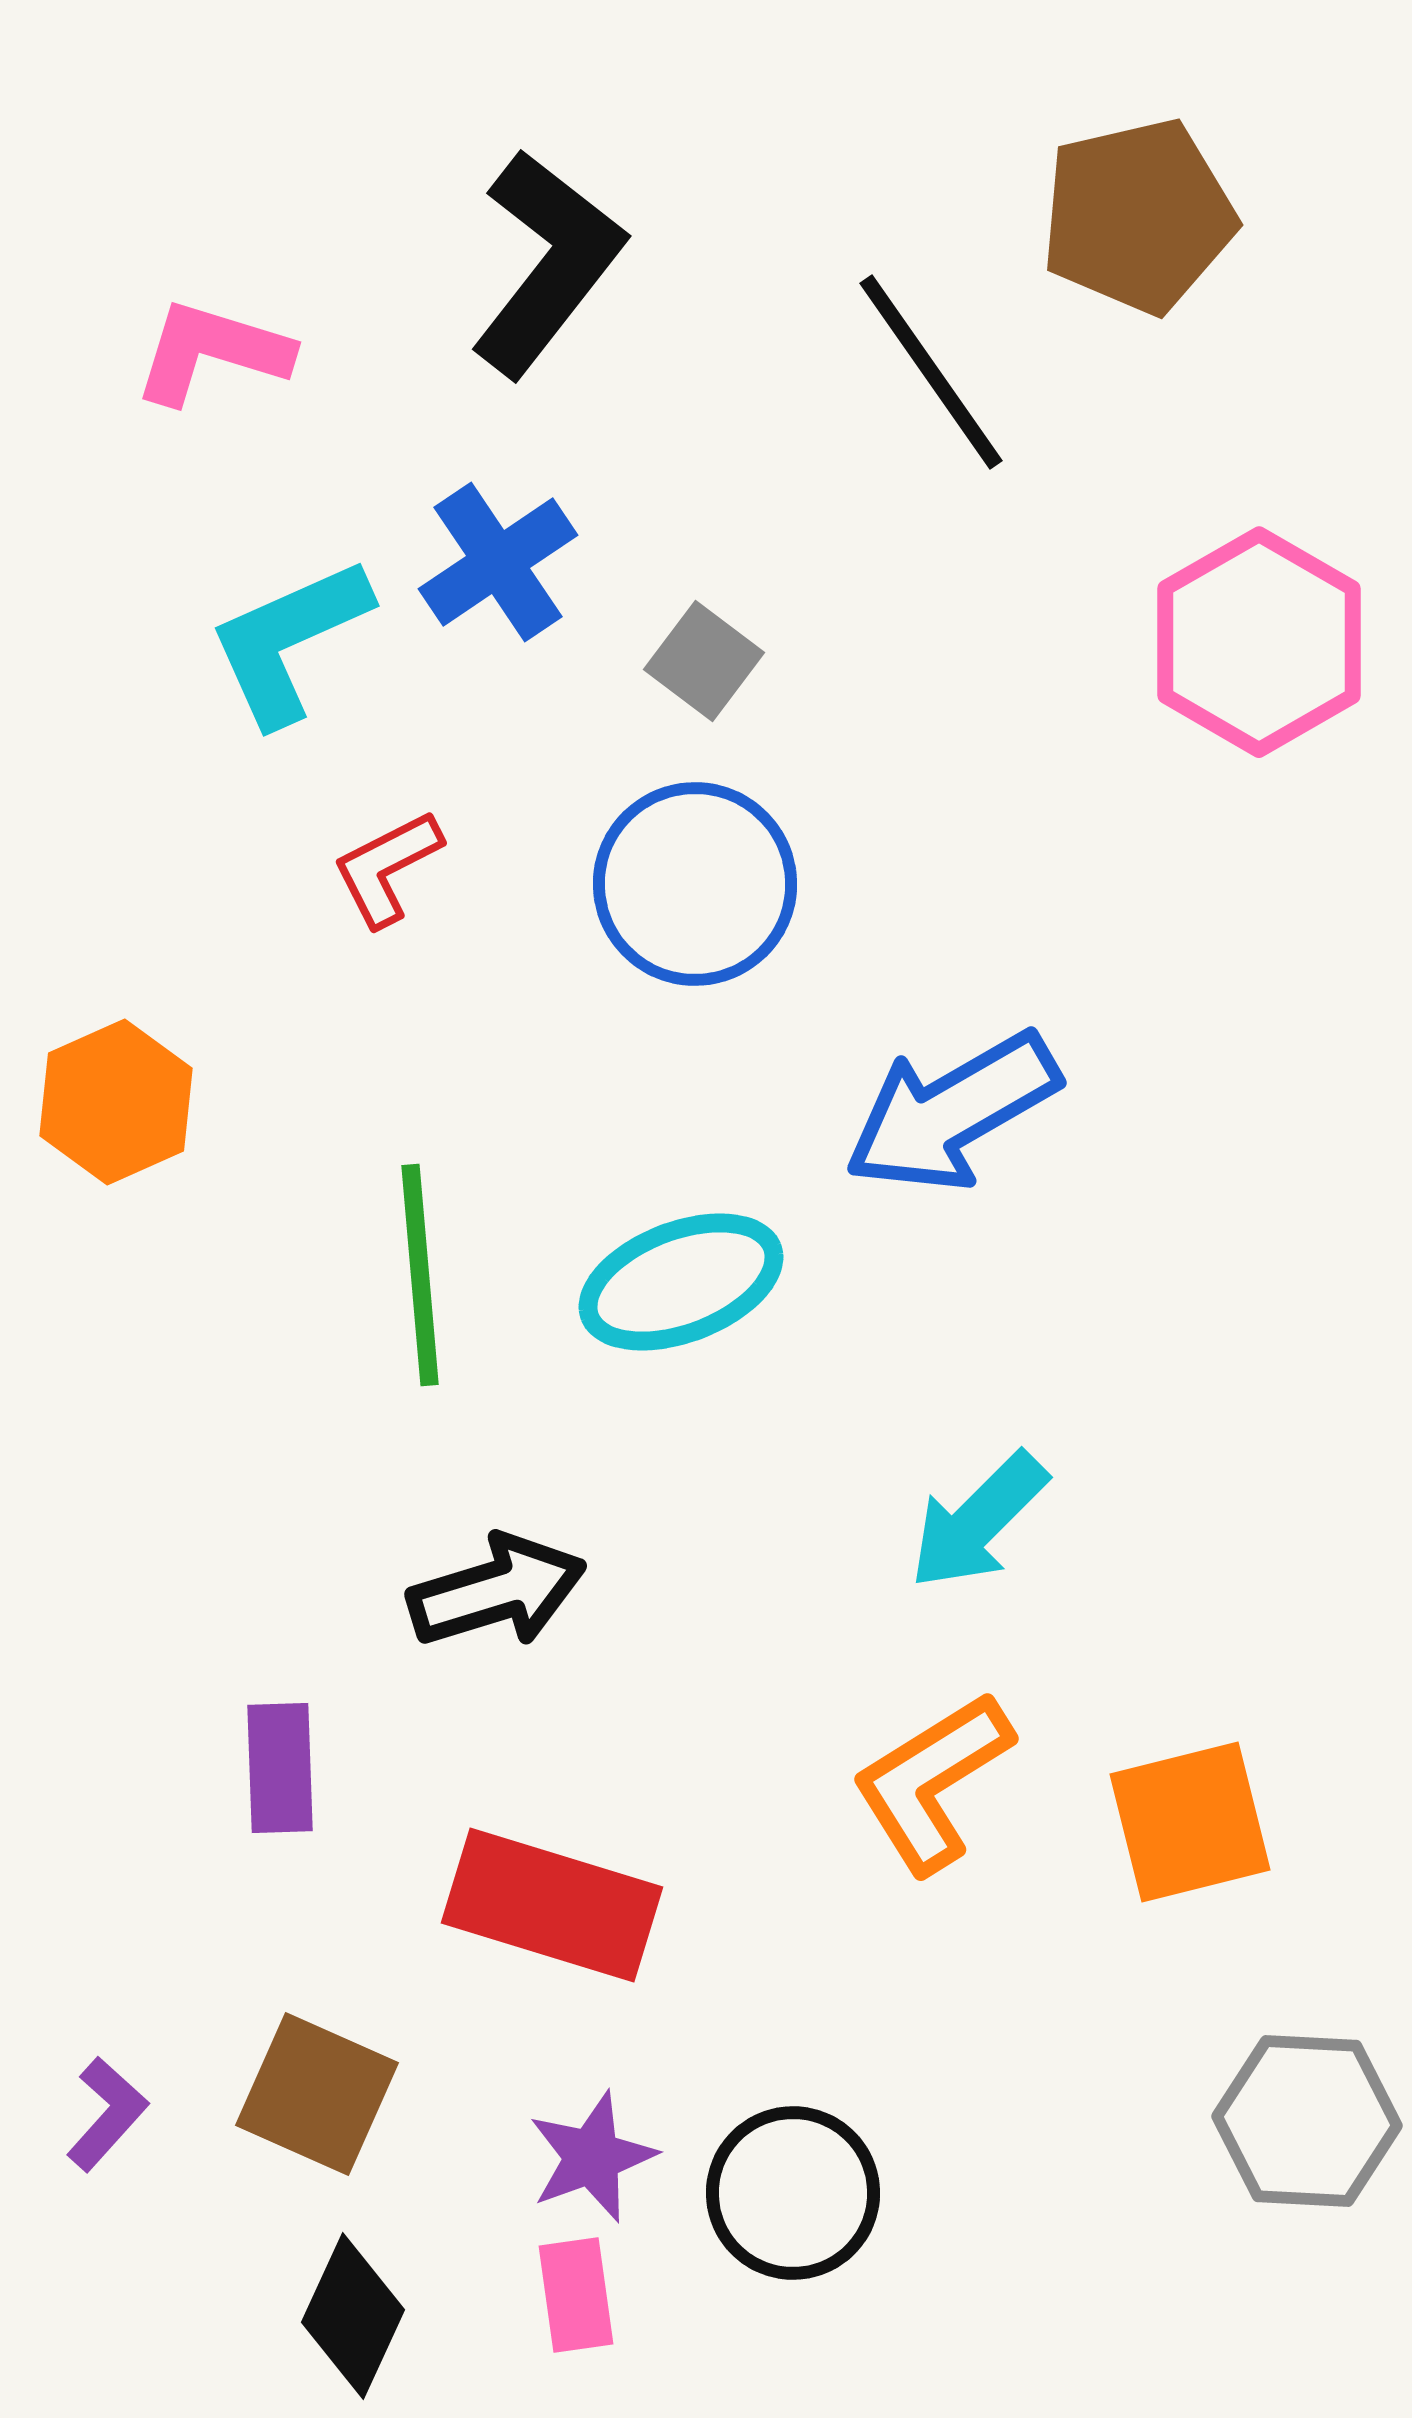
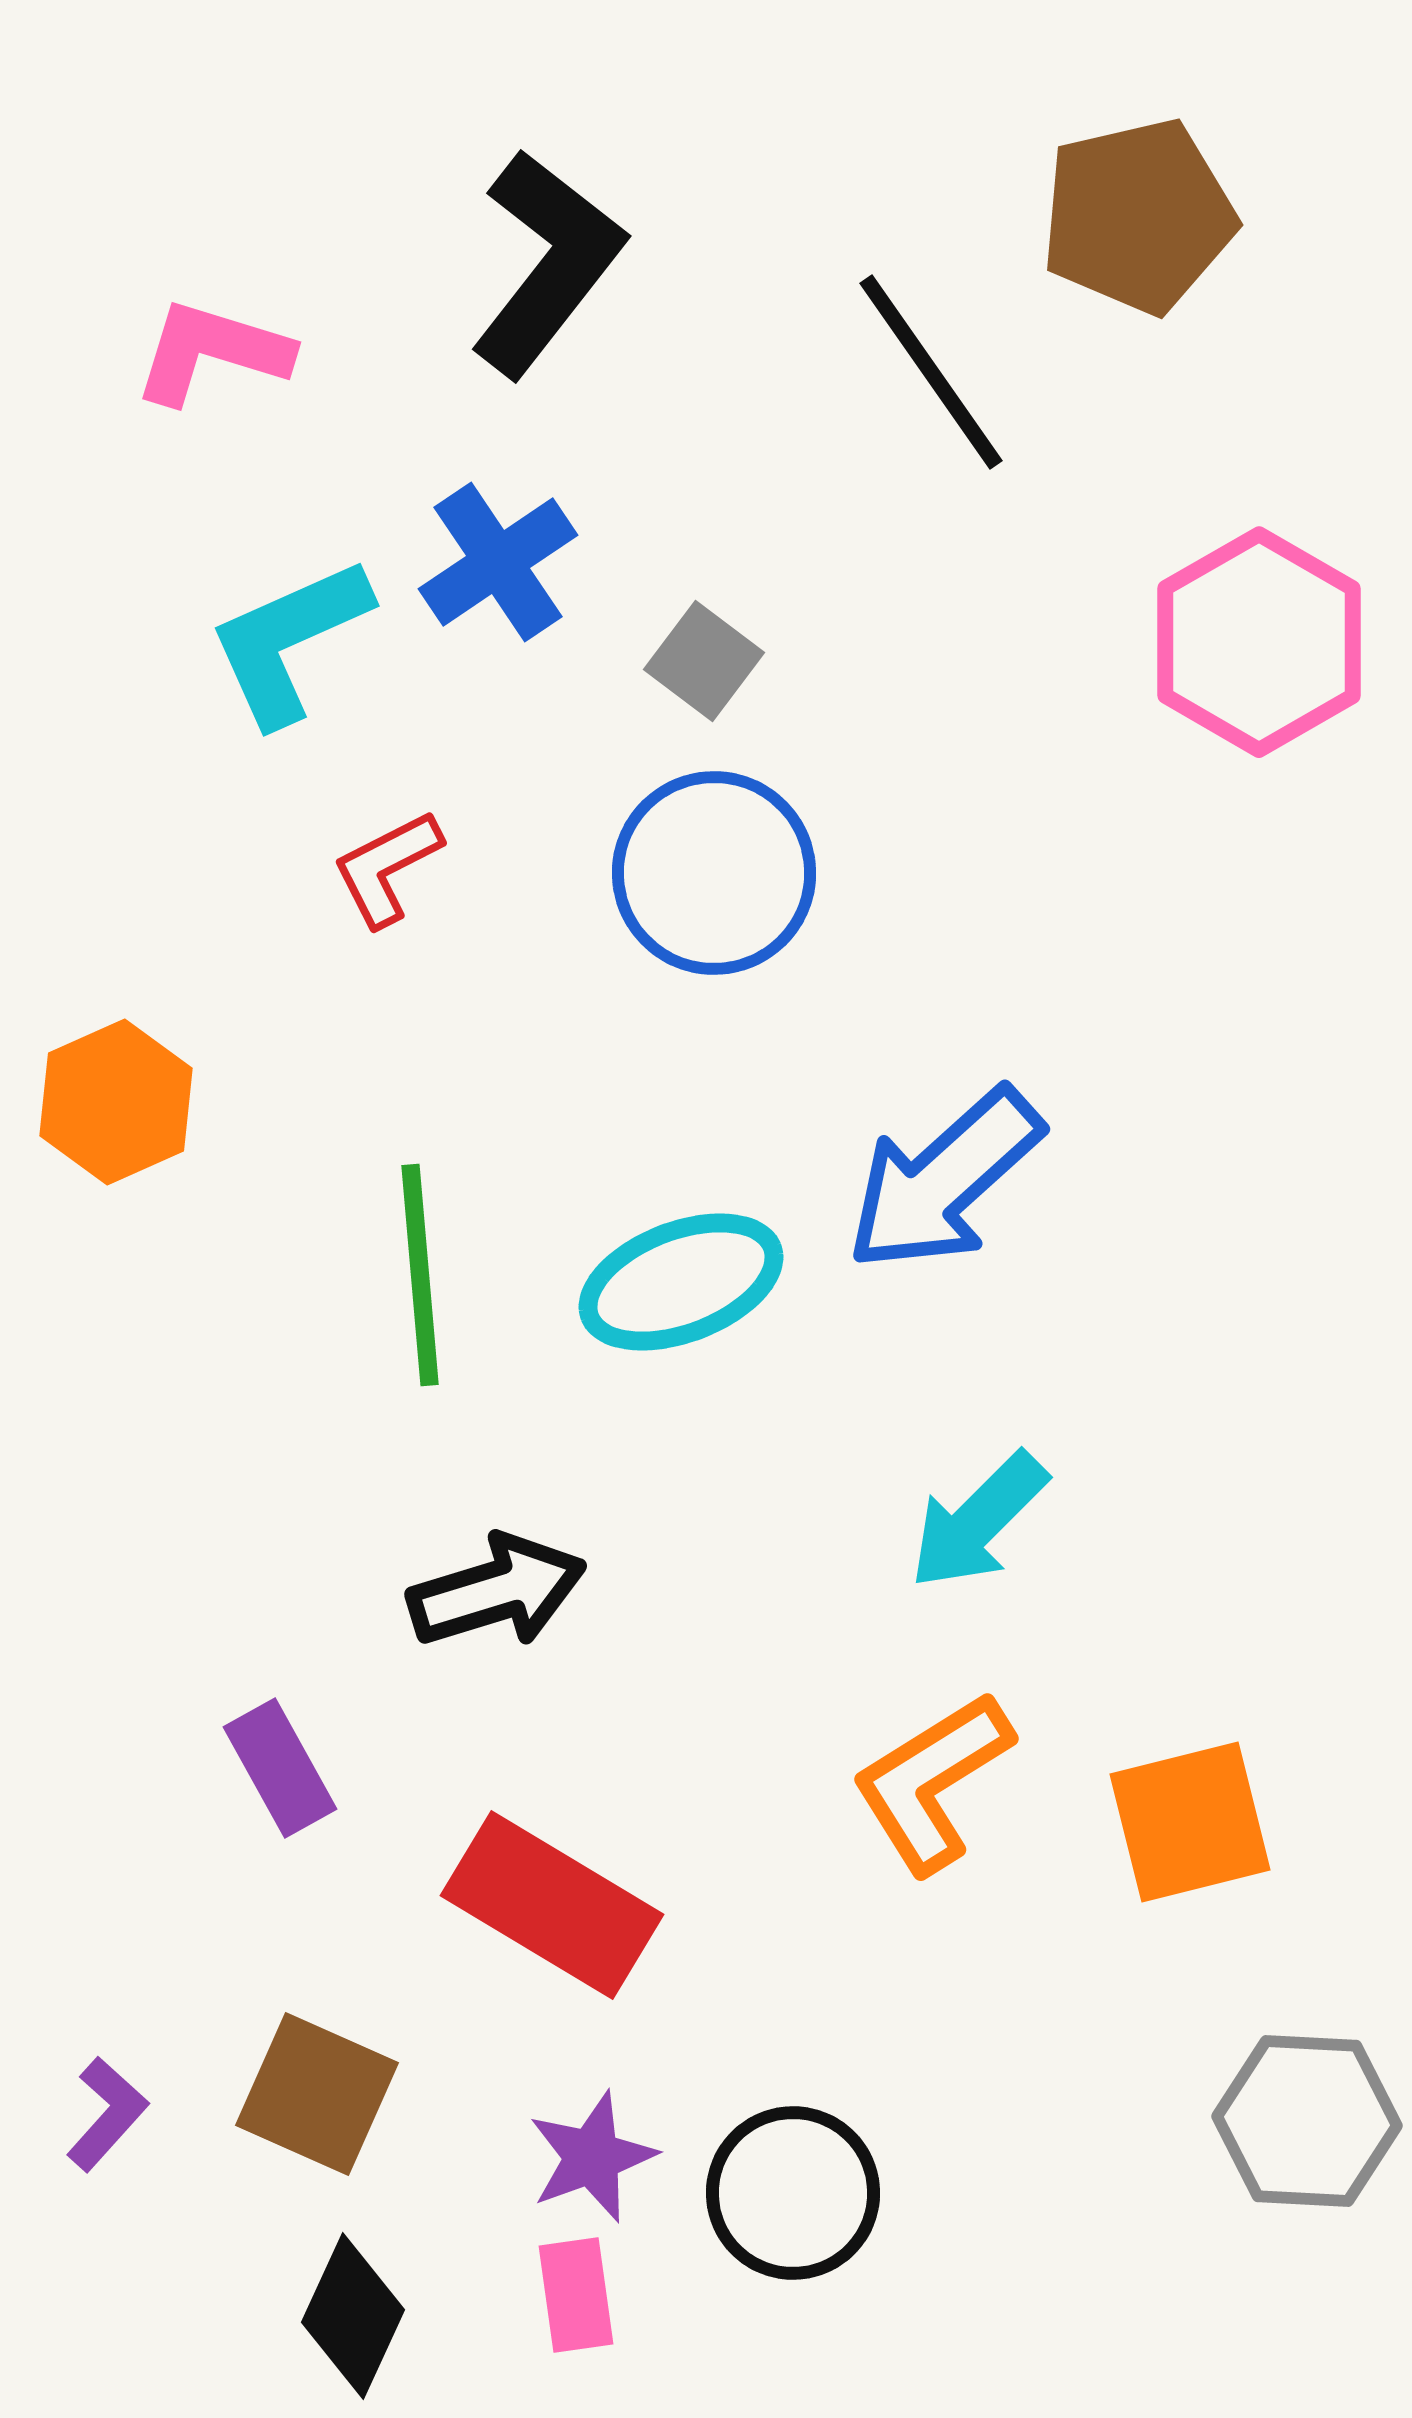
blue circle: moved 19 px right, 11 px up
blue arrow: moved 8 px left, 68 px down; rotated 12 degrees counterclockwise
purple rectangle: rotated 27 degrees counterclockwise
red rectangle: rotated 14 degrees clockwise
